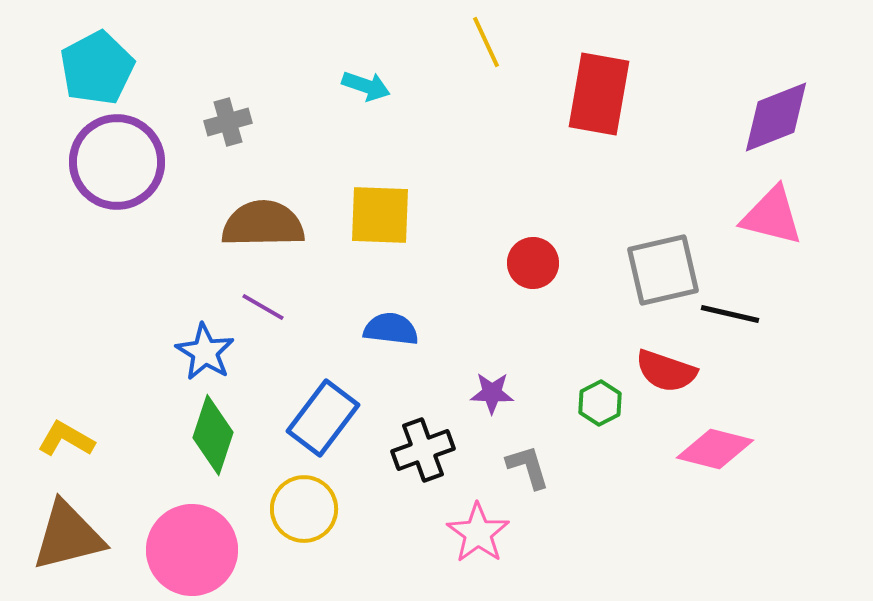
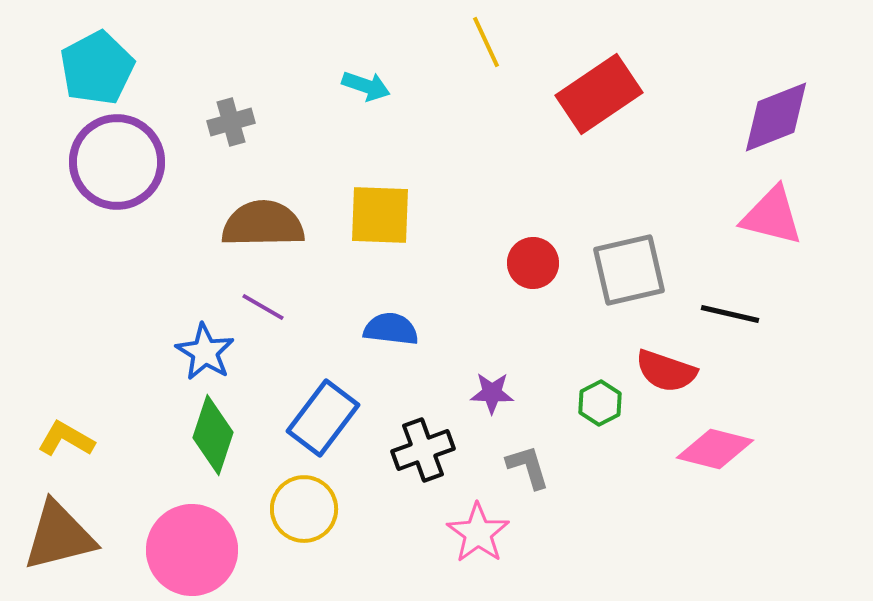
red rectangle: rotated 46 degrees clockwise
gray cross: moved 3 px right
gray square: moved 34 px left
brown triangle: moved 9 px left
